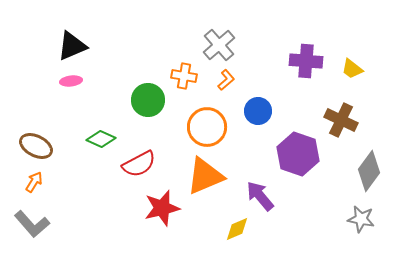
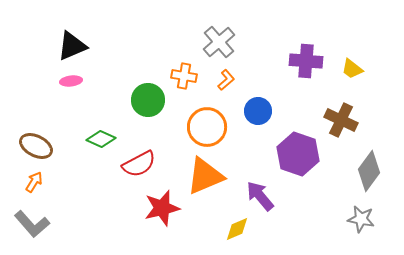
gray cross: moved 3 px up
